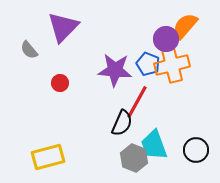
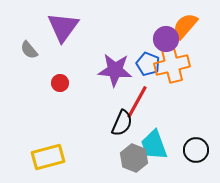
purple triangle: rotated 8 degrees counterclockwise
